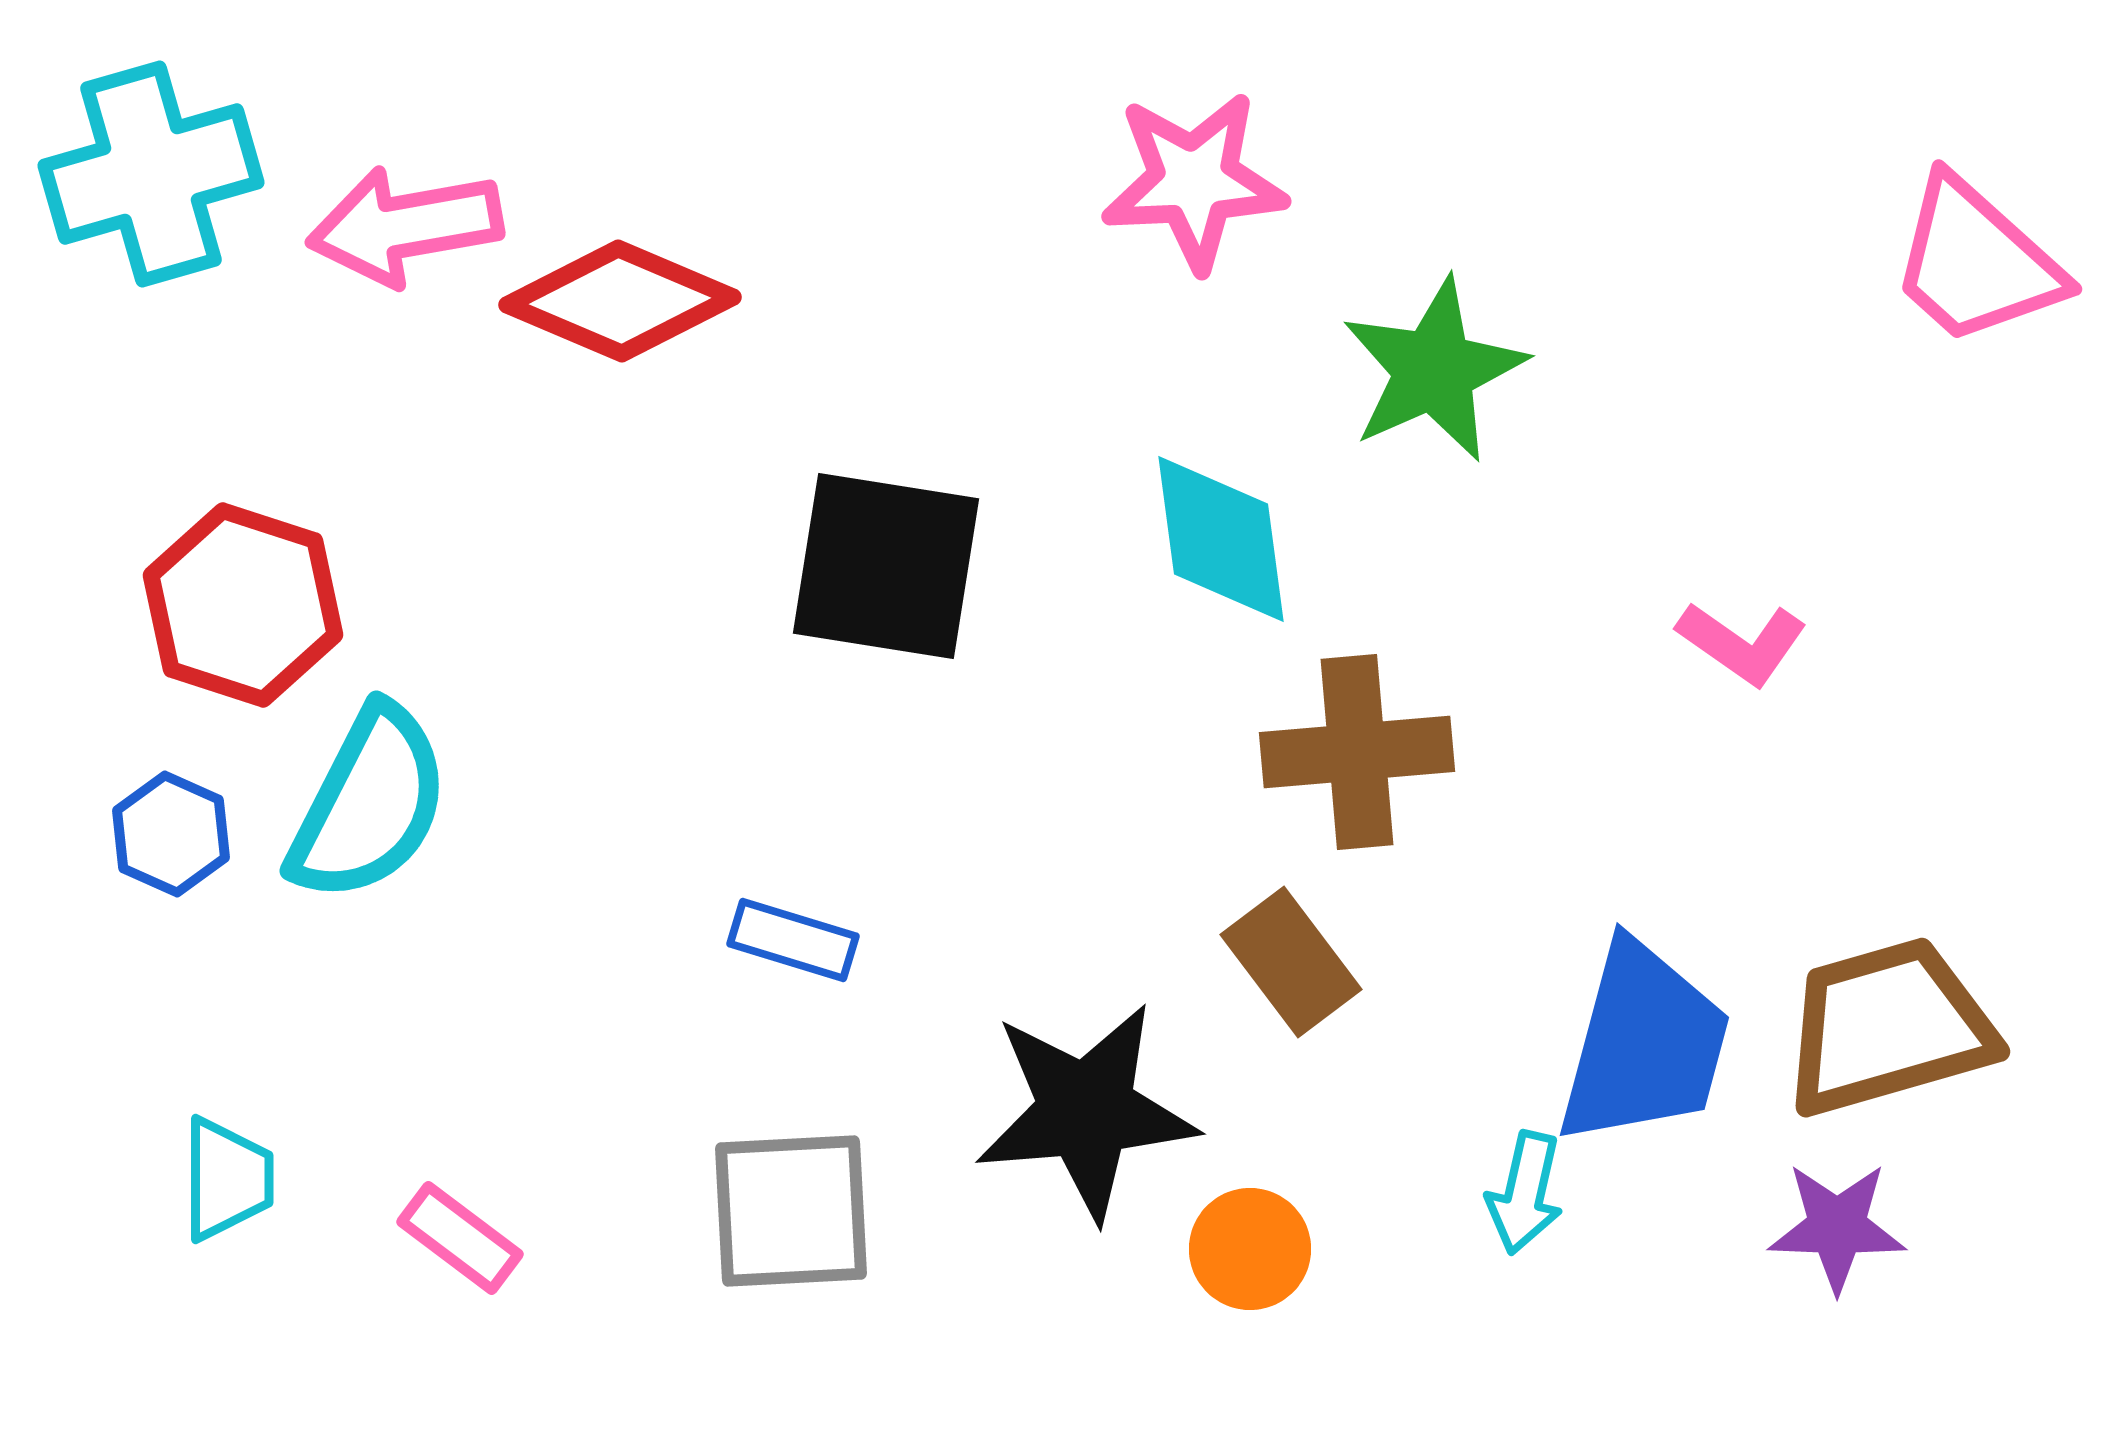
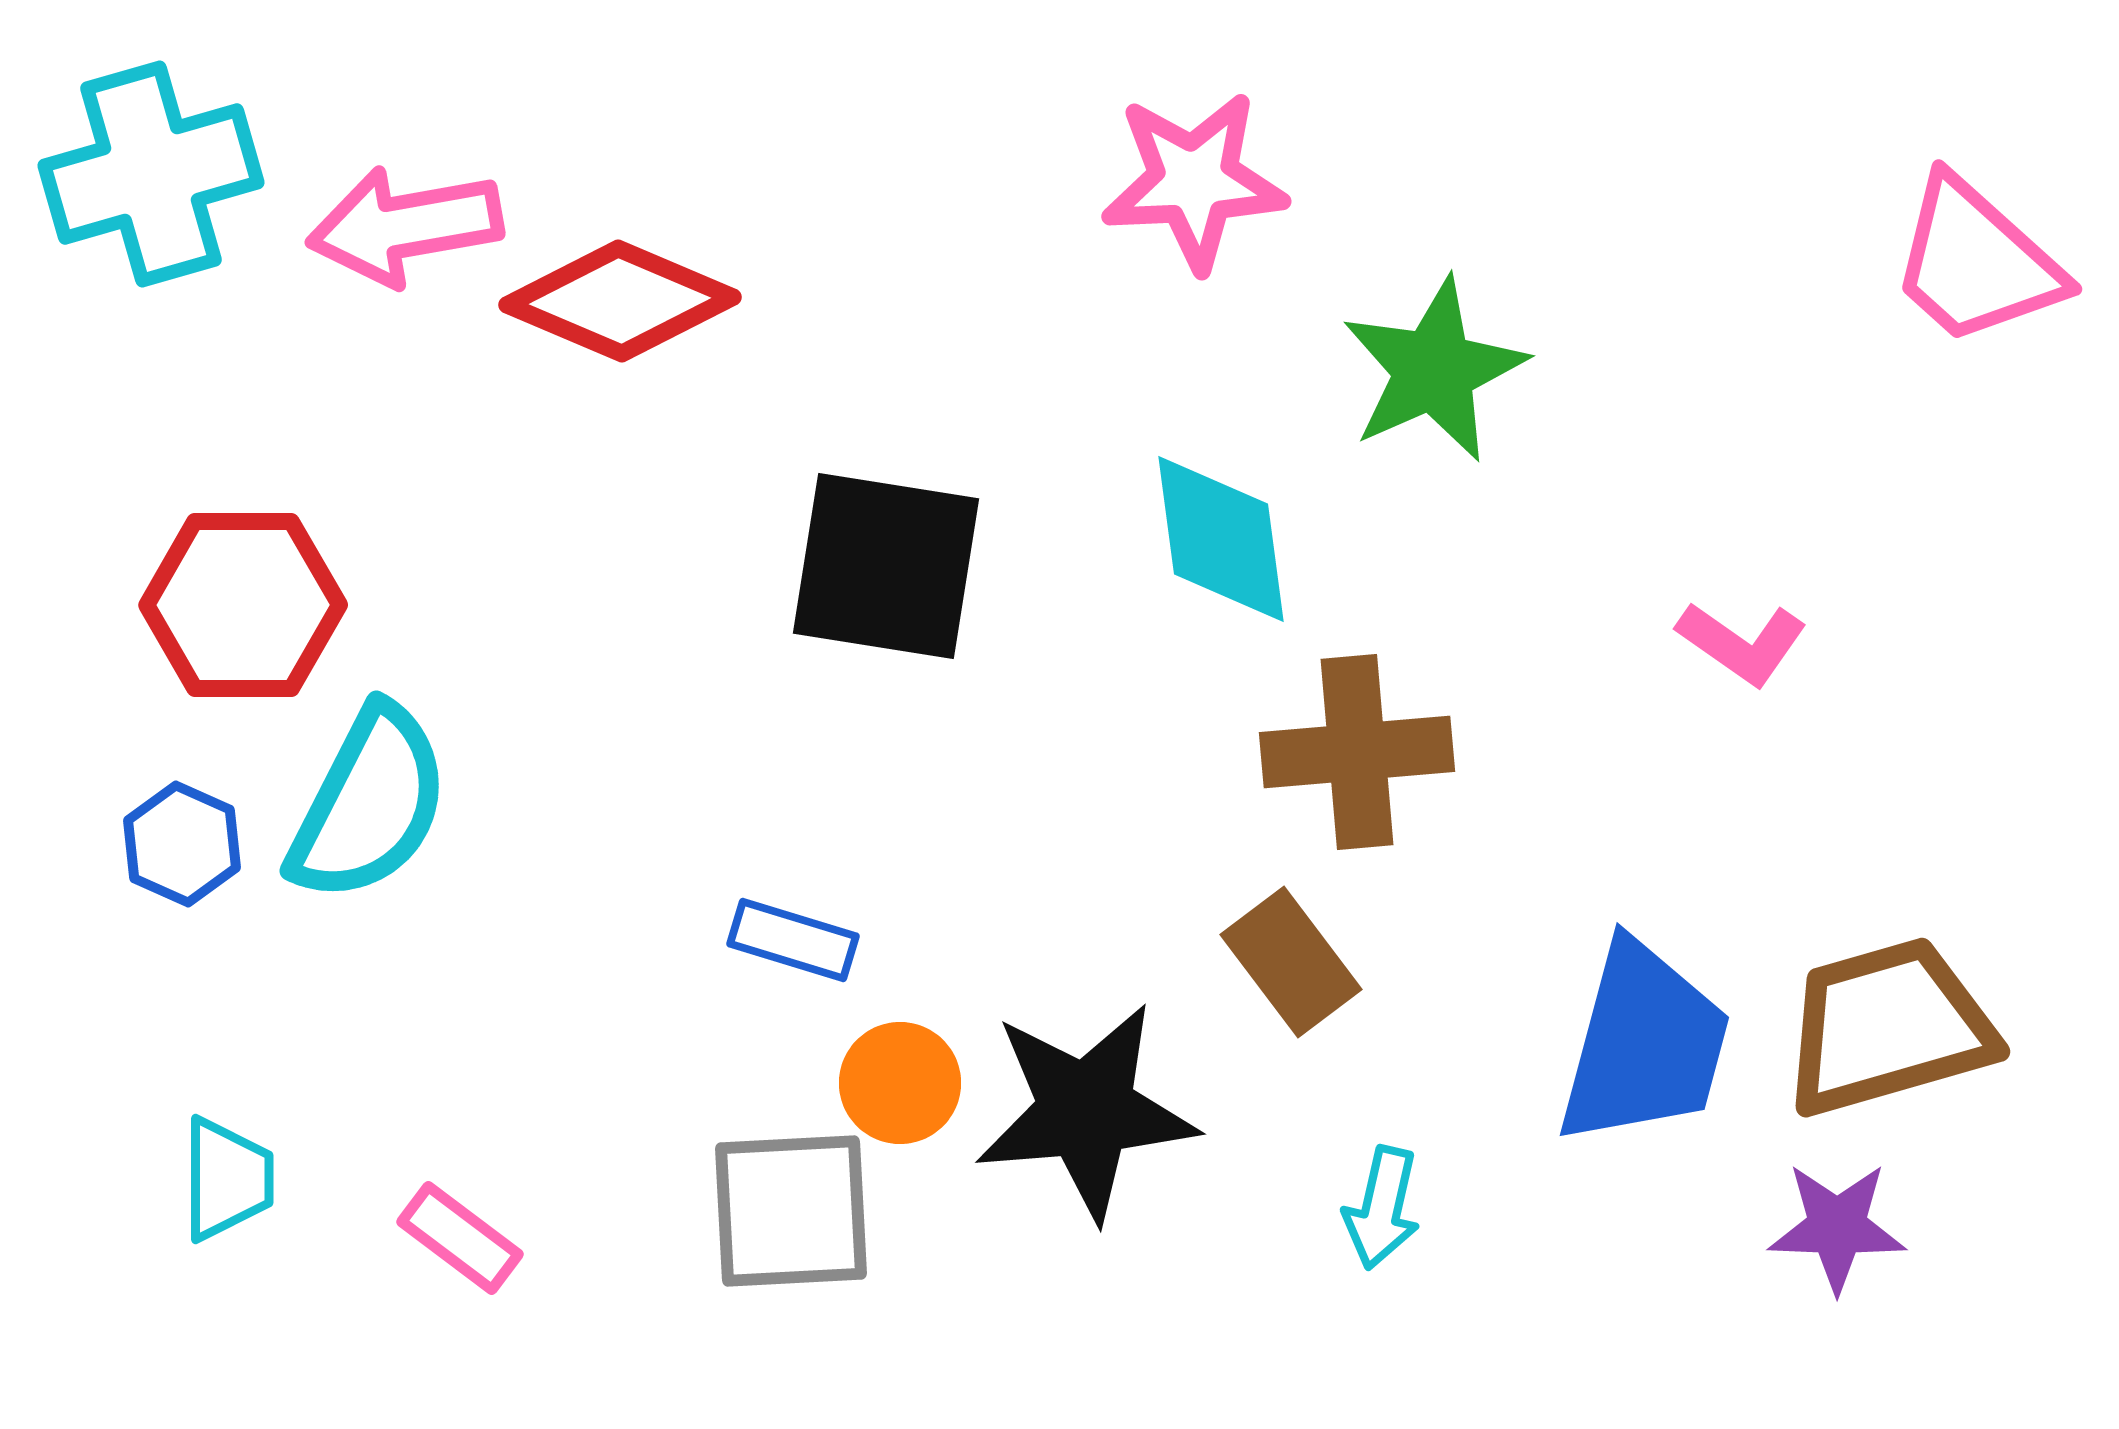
red hexagon: rotated 18 degrees counterclockwise
blue hexagon: moved 11 px right, 10 px down
cyan arrow: moved 143 px left, 15 px down
orange circle: moved 350 px left, 166 px up
